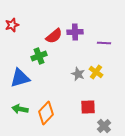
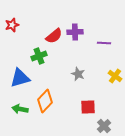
yellow cross: moved 19 px right, 4 px down
orange diamond: moved 1 px left, 12 px up
